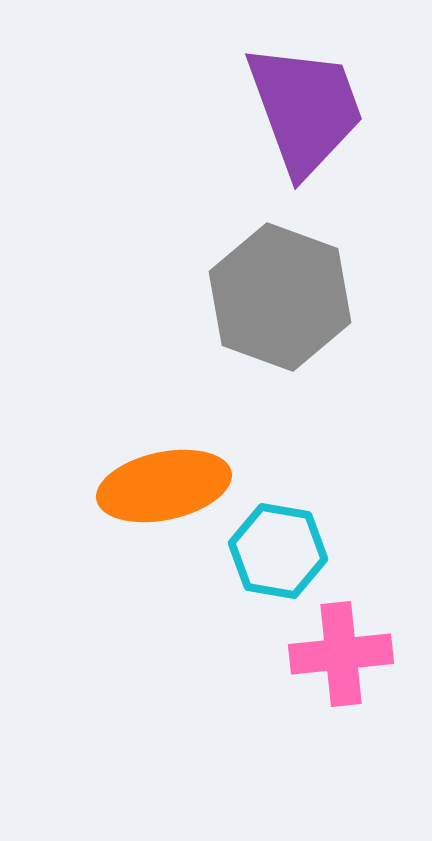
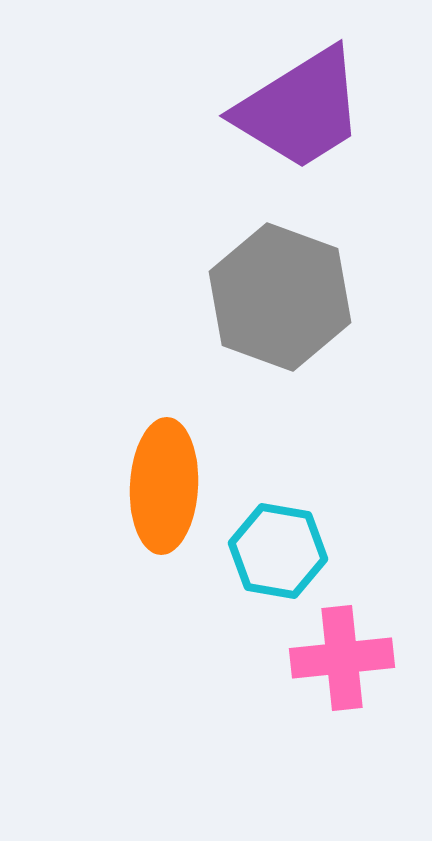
purple trapezoid: moved 5 px left; rotated 78 degrees clockwise
orange ellipse: rotated 75 degrees counterclockwise
pink cross: moved 1 px right, 4 px down
